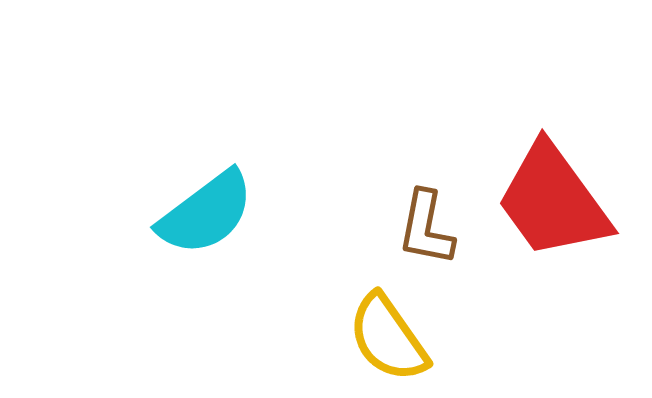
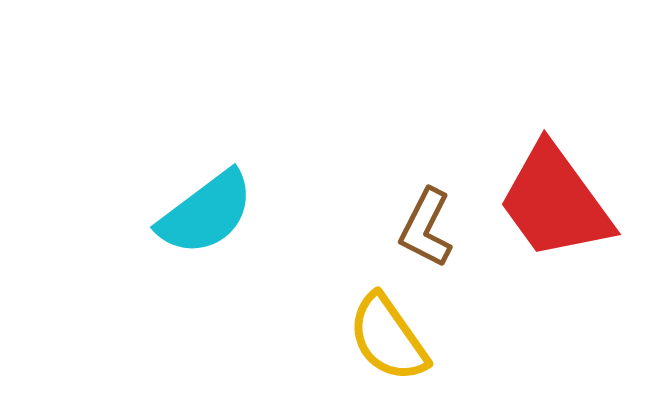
red trapezoid: moved 2 px right, 1 px down
brown L-shape: rotated 16 degrees clockwise
